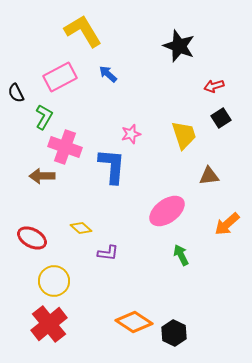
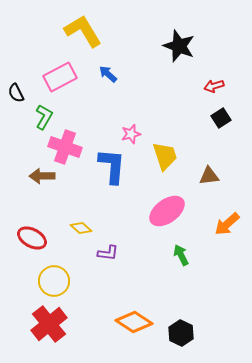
yellow trapezoid: moved 19 px left, 21 px down
black hexagon: moved 7 px right
